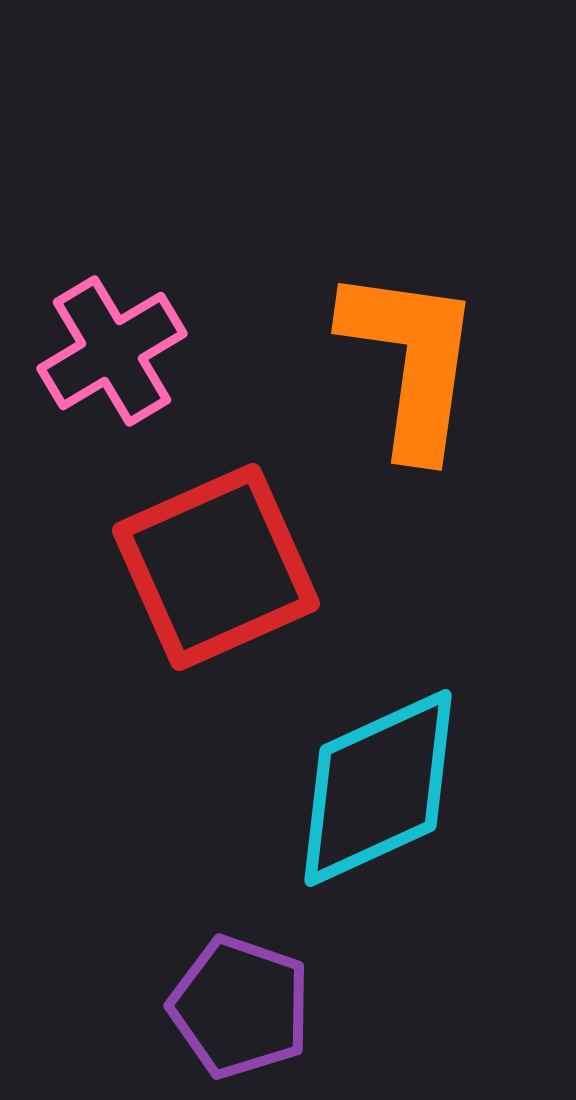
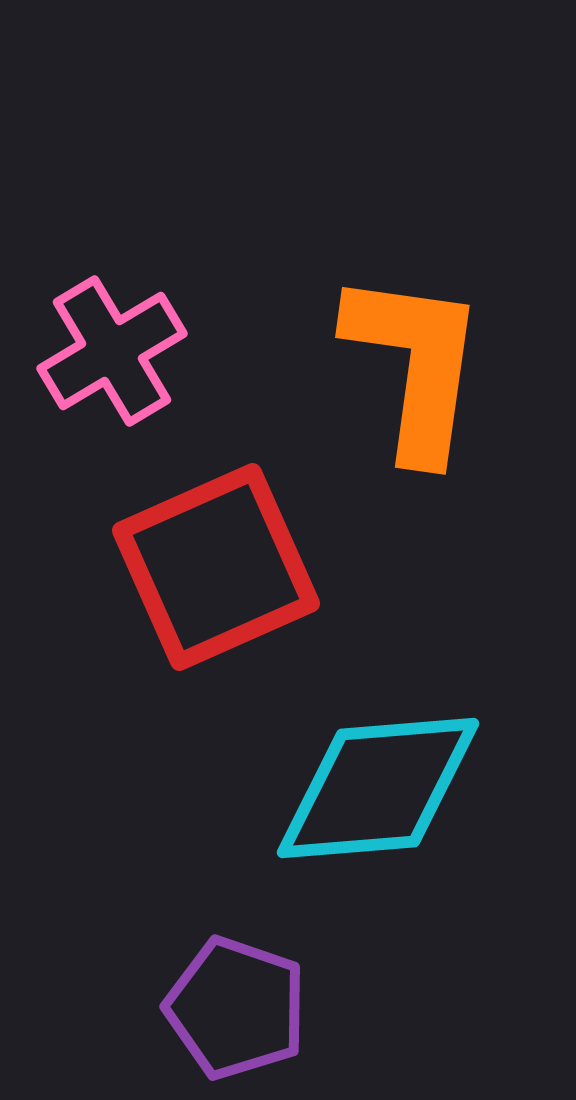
orange L-shape: moved 4 px right, 4 px down
cyan diamond: rotated 20 degrees clockwise
purple pentagon: moved 4 px left, 1 px down
